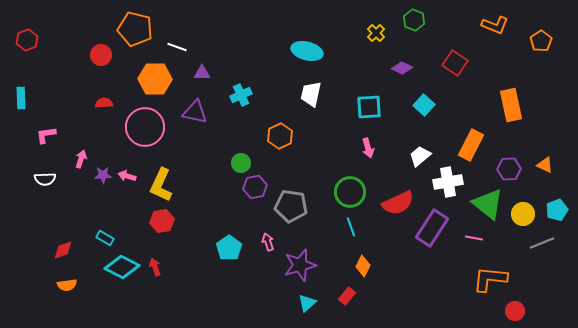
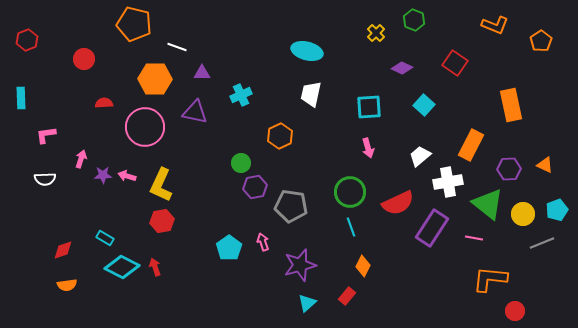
orange pentagon at (135, 29): moved 1 px left, 5 px up
red circle at (101, 55): moved 17 px left, 4 px down
pink arrow at (268, 242): moved 5 px left
